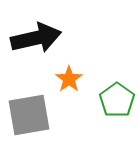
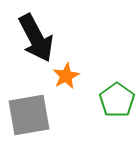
black arrow: rotated 75 degrees clockwise
orange star: moved 3 px left, 3 px up; rotated 8 degrees clockwise
